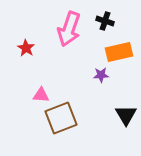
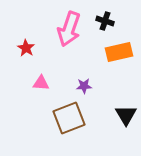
purple star: moved 17 px left, 11 px down
pink triangle: moved 12 px up
brown square: moved 8 px right
